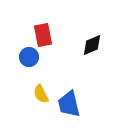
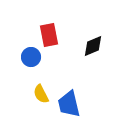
red rectangle: moved 6 px right
black diamond: moved 1 px right, 1 px down
blue circle: moved 2 px right
